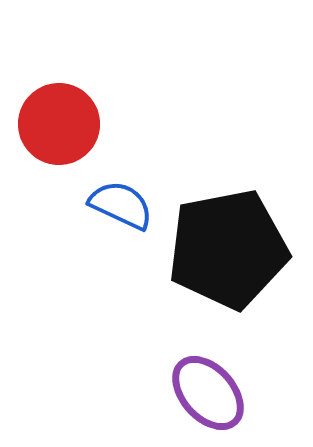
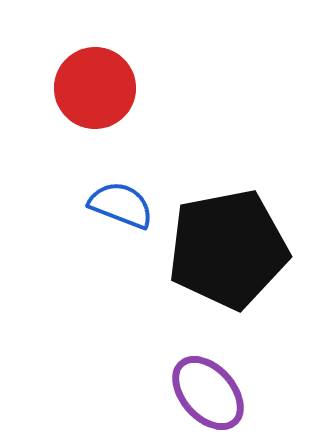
red circle: moved 36 px right, 36 px up
blue semicircle: rotated 4 degrees counterclockwise
